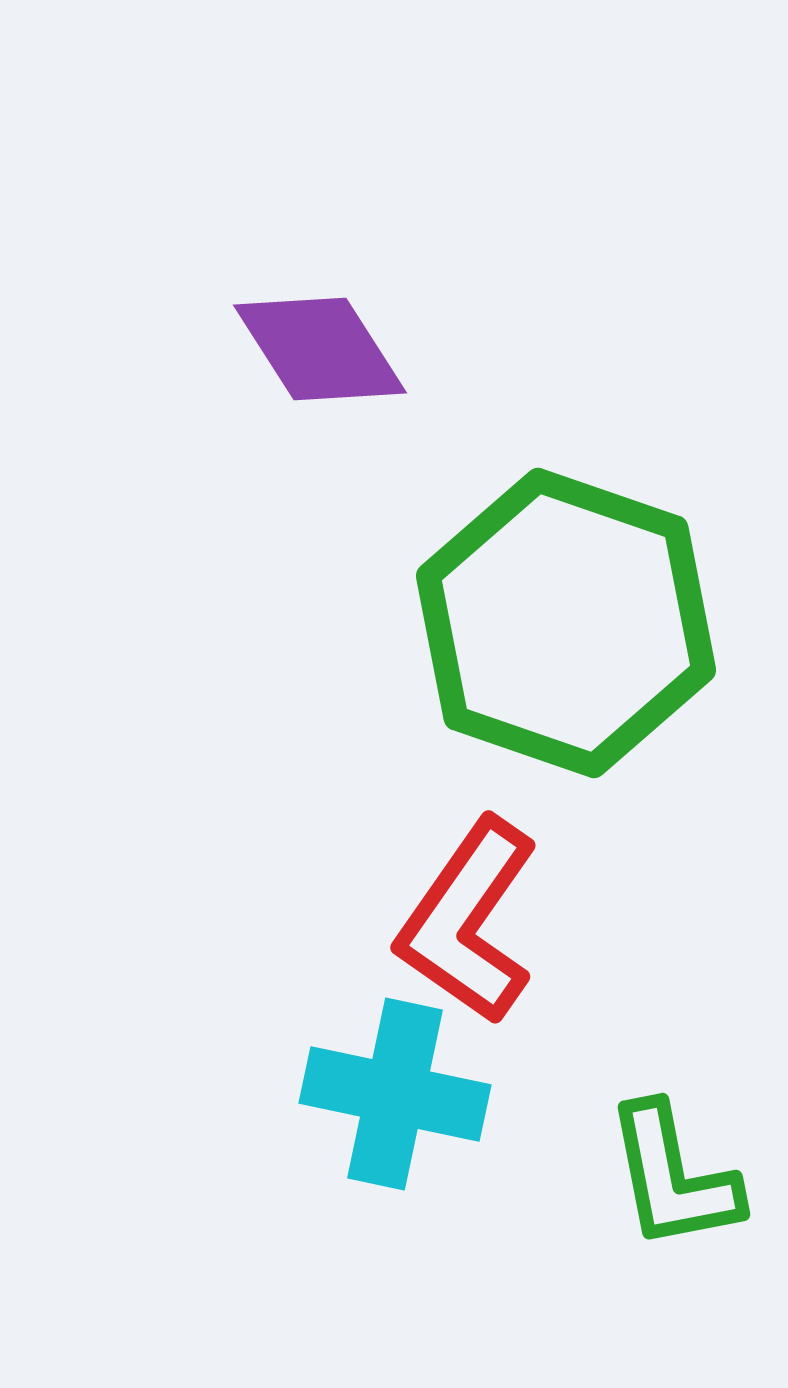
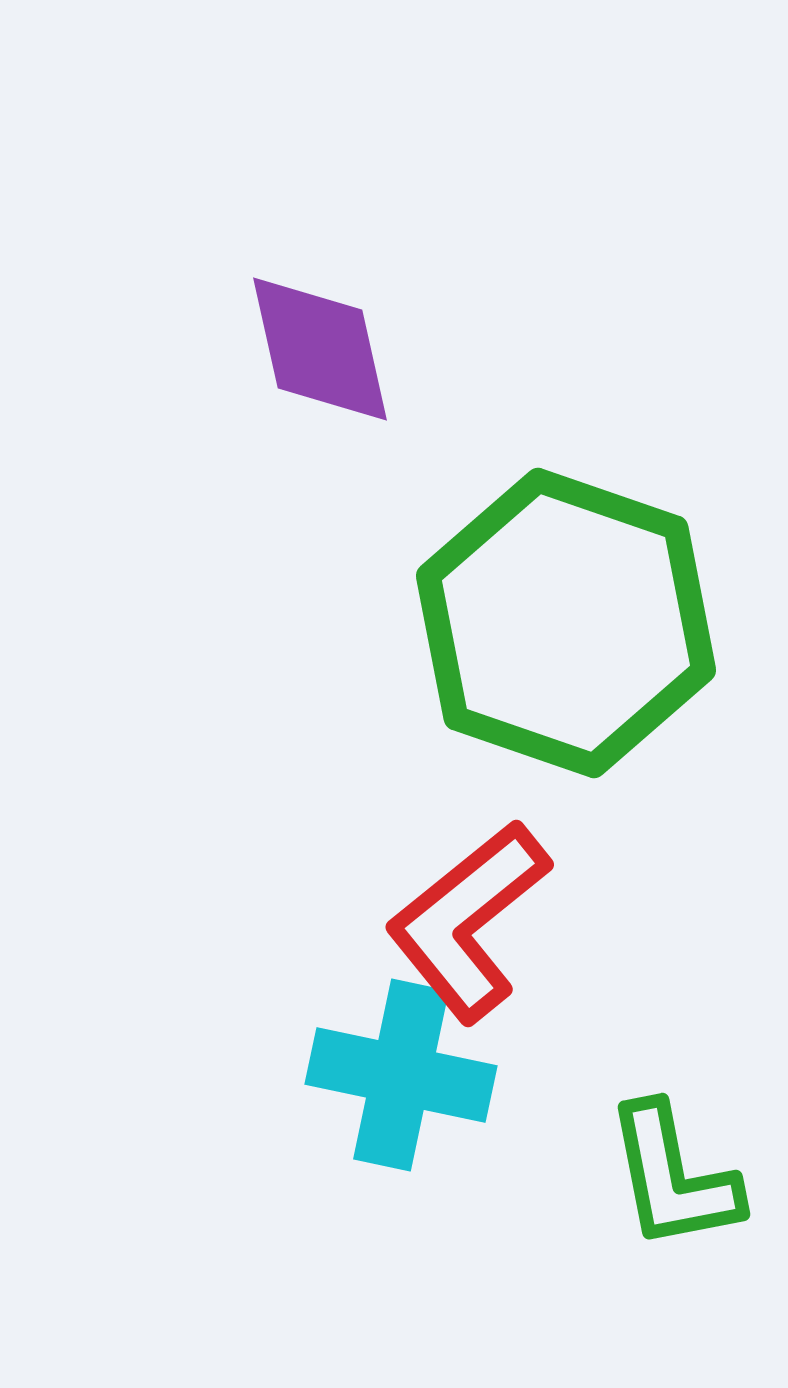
purple diamond: rotated 20 degrees clockwise
red L-shape: rotated 16 degrees clockwise
cyan cross: moved 6 px right, 19 px up
